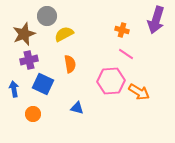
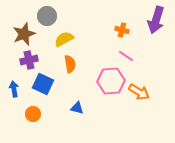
yellow semicircle: moved 5 px down
pink line: moved 2 px down
